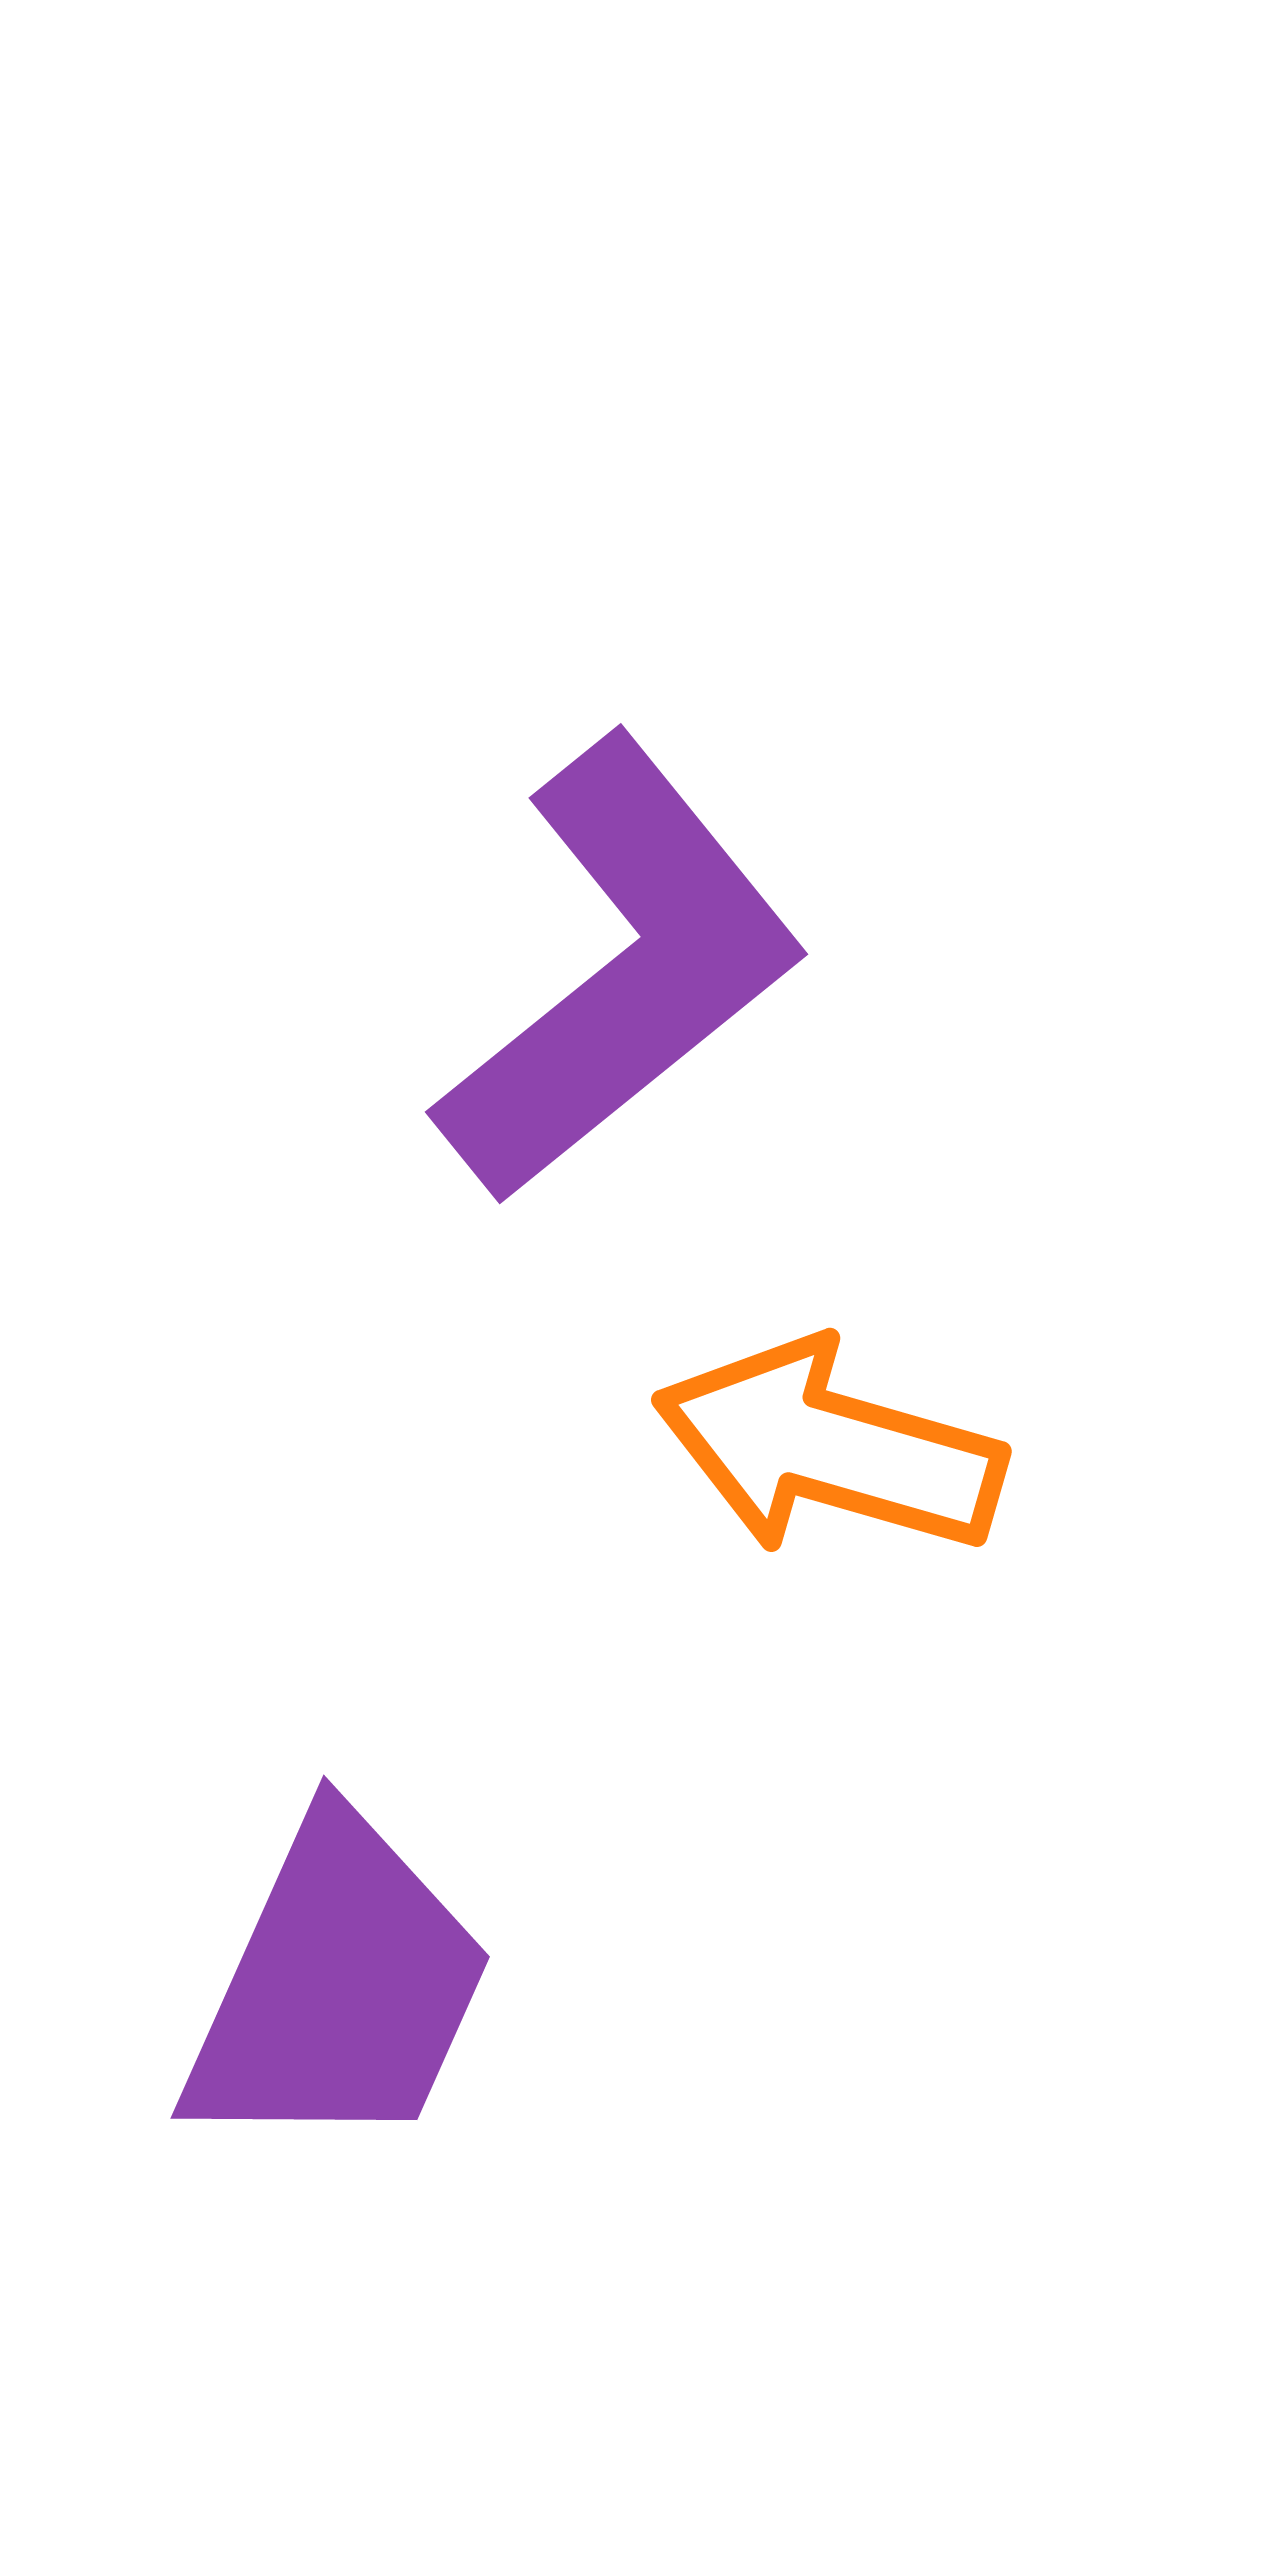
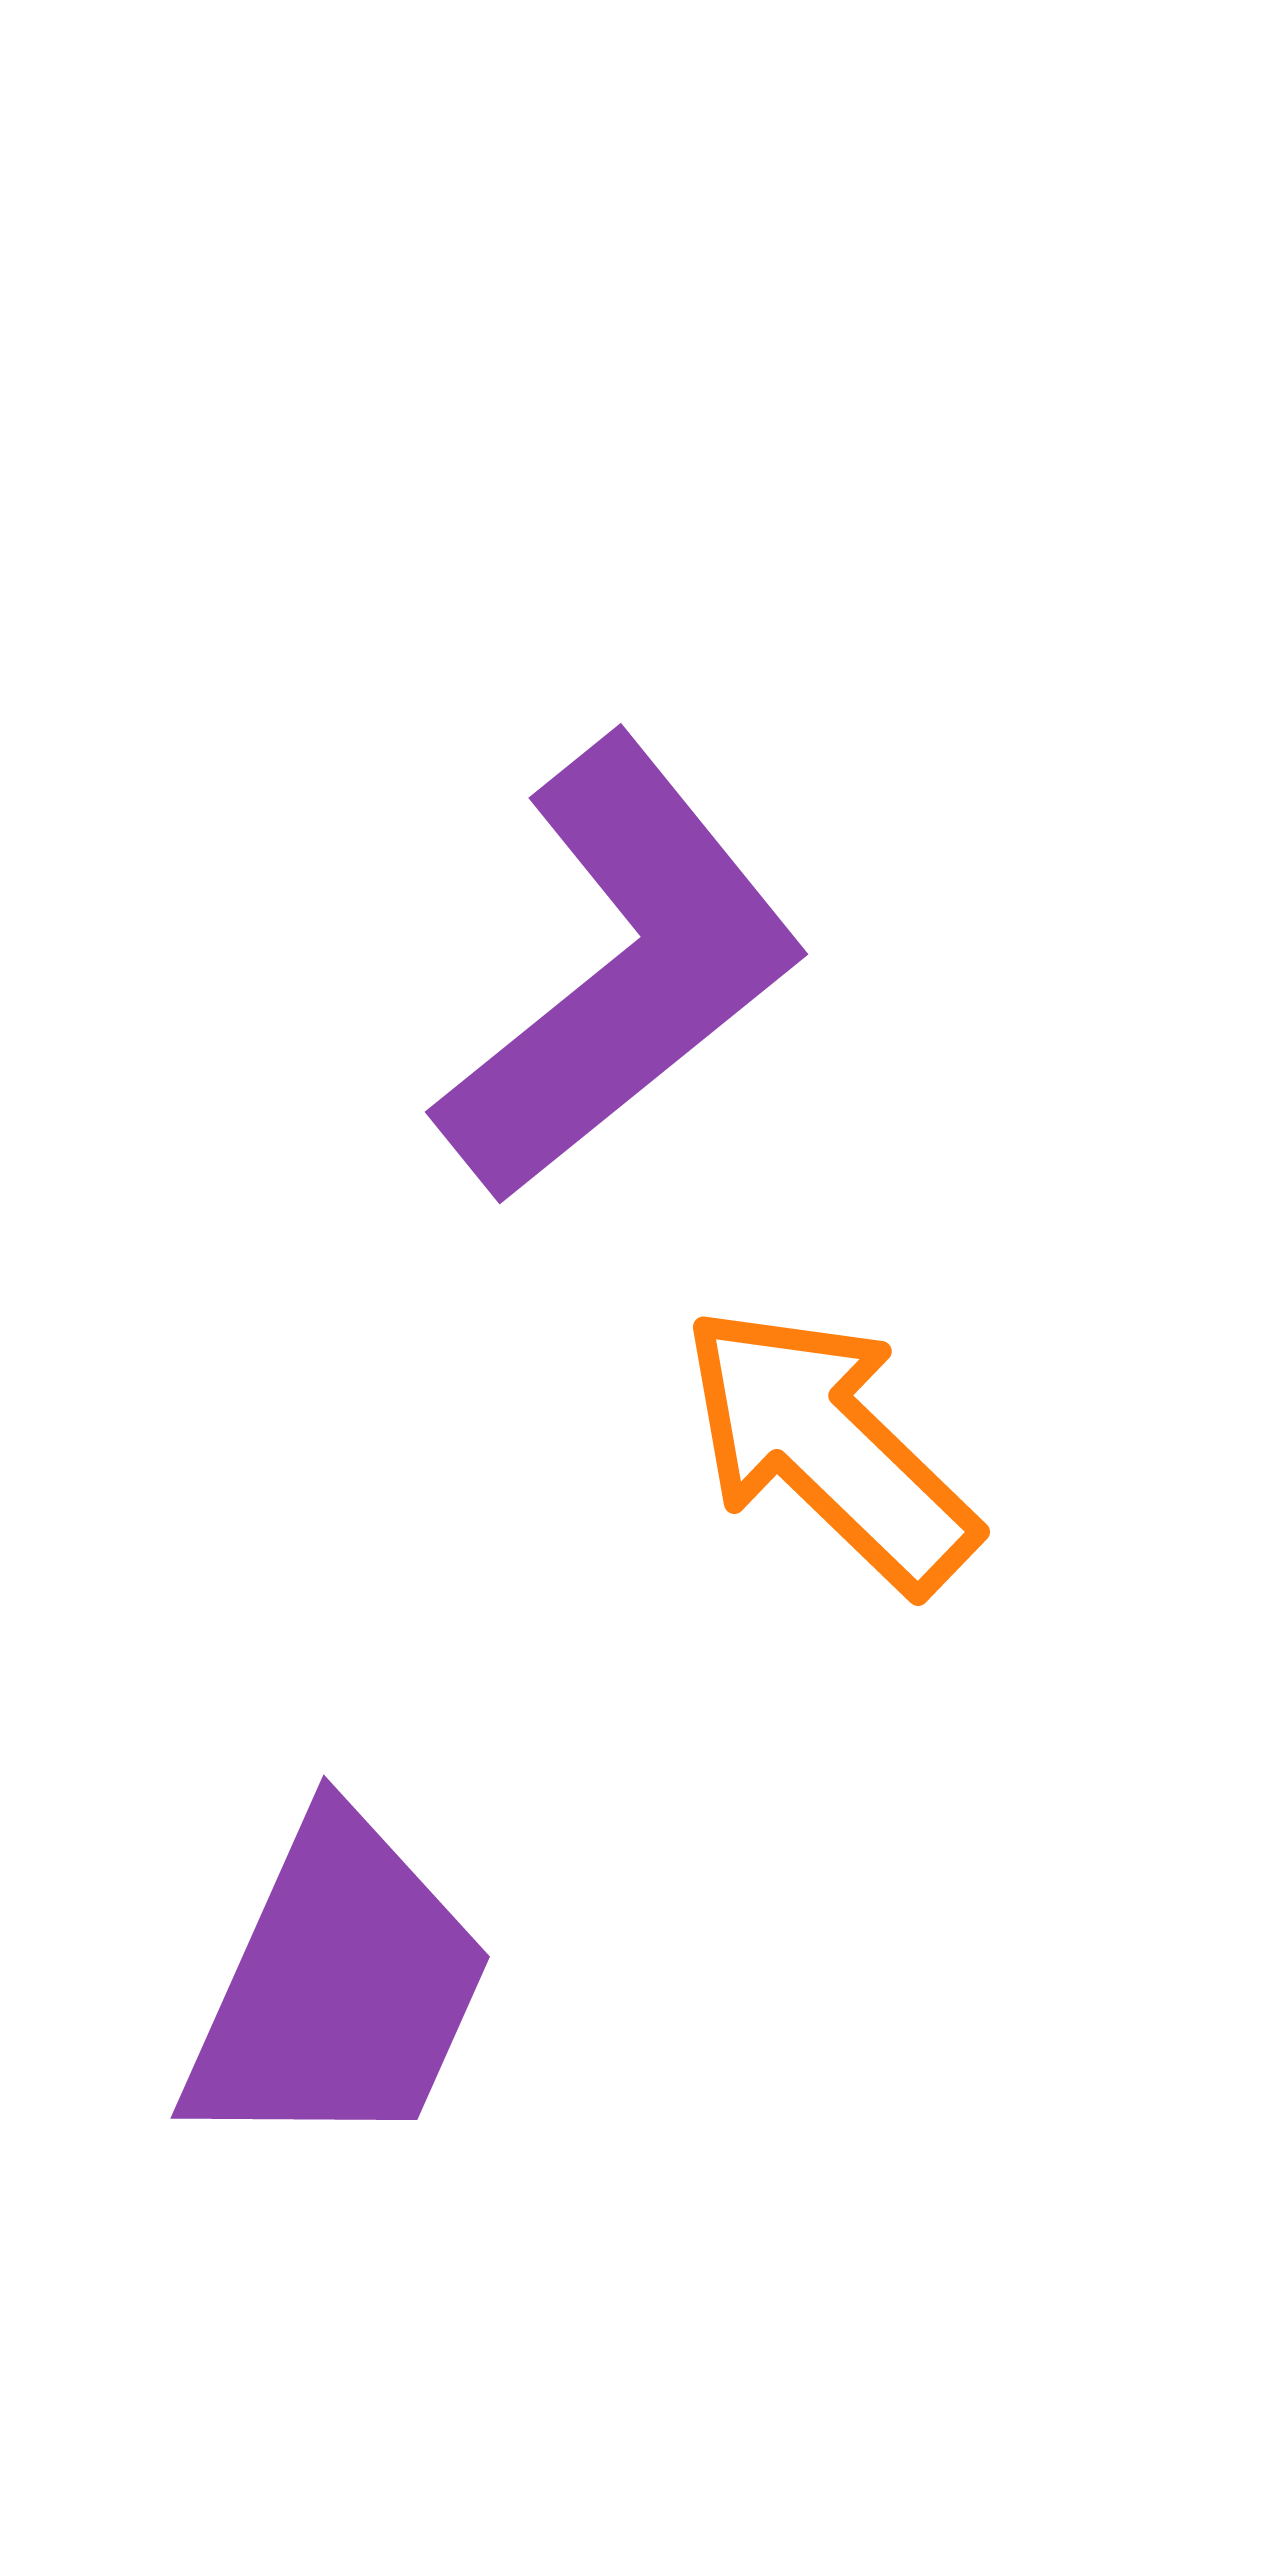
orange arrow: rotated 28 degrees clockwise
